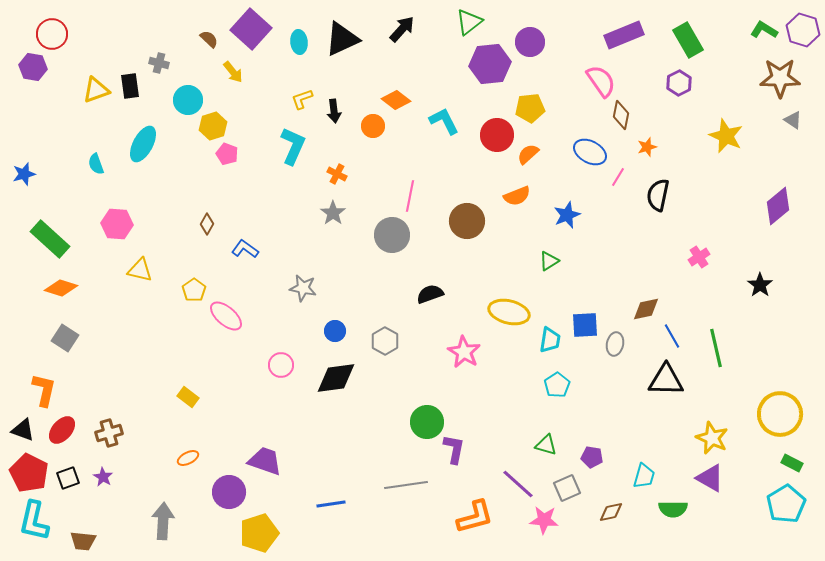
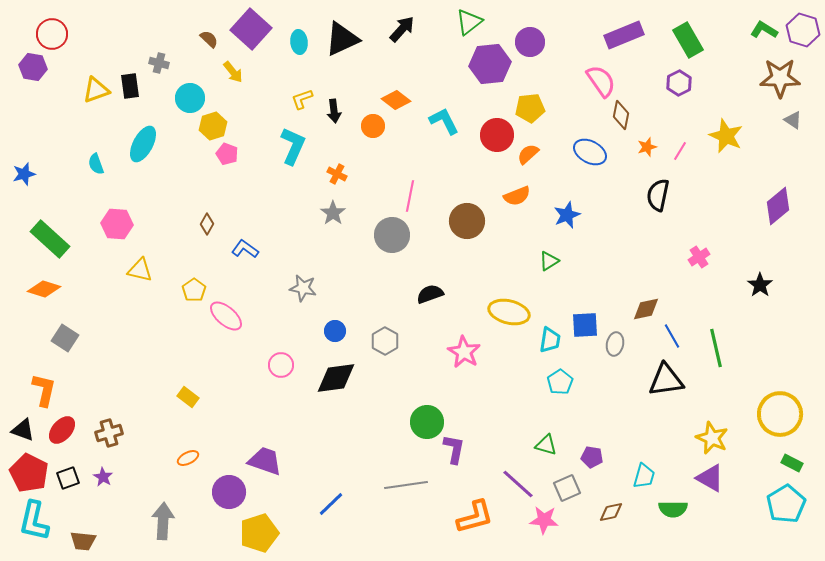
cyan circle at (188, 100): moved 2 px right, 2 px up
pink line at (618, 177): moved 62 px right, 26 px up
orange diamond at (61, 288): moved 17 px left, 1 px down
black triangle at (666, 380): rotated 9 degrees counterclockwise
cyan pentagon at (557, 385): moved 3 px right, 3 px up
blue line at (331, 504): rotated 36 degrees counterclockwise
